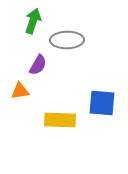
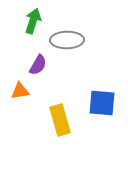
yellow rectangle: rotated 72 degrees clockwise
